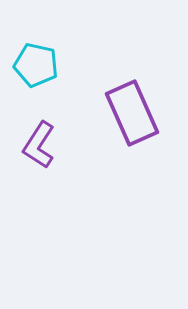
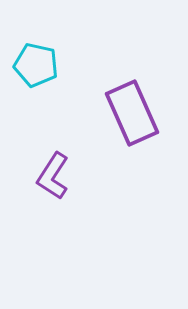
purple L-shape: moved 14 px right, 31 px down
